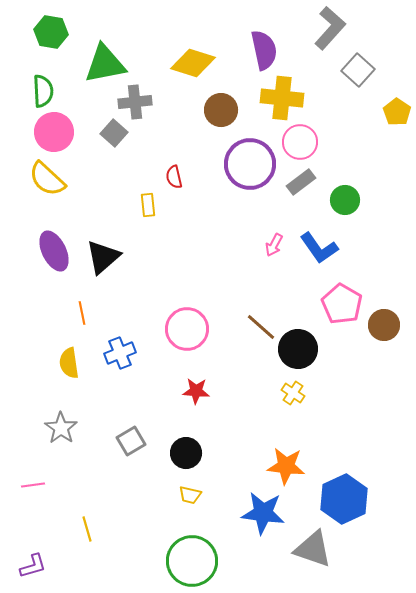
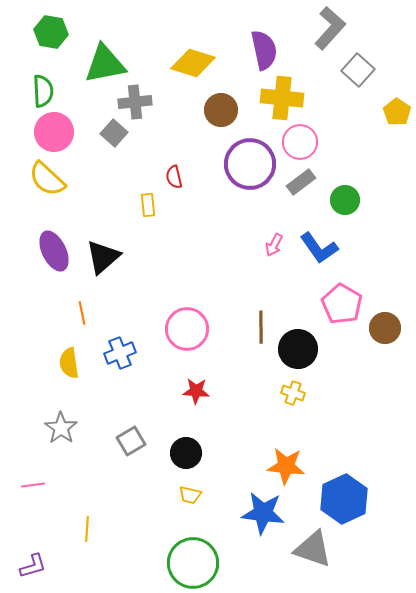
brown circle at (384, 325): moved 1 px right, 3 px down
brown line at (261, 327): rotated 48 degrees clockwise
yellow cross at (293, 393): rotated 15 degrees counterclockwise
yellow line at (87, 529): rotated 20 degrees clockwise
green circle at (192, 561): moved 1 px right, 2 px down
